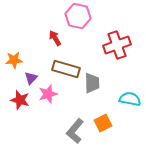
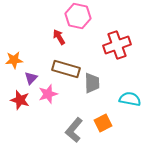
red arrow: moved 4 px right, 1 px up
gray L-shape: moved 1 px left, 1 px up
